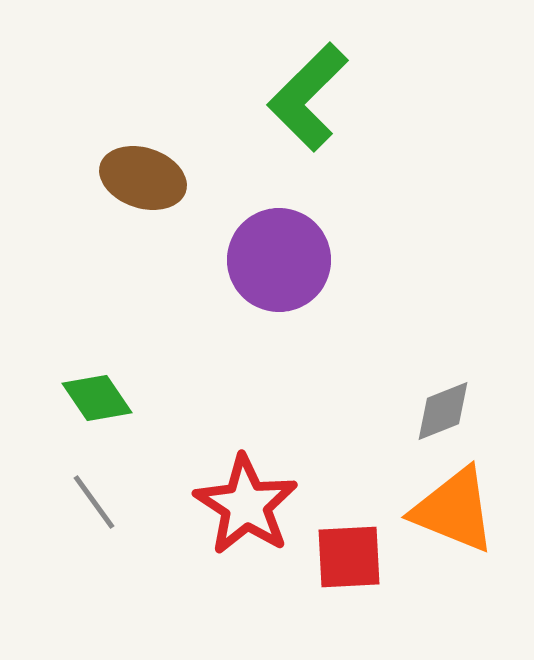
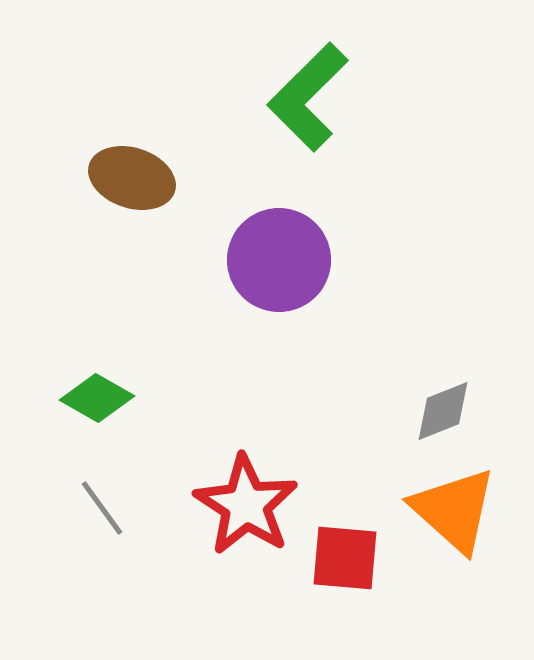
brown ellipse: moved 11 px left
green diamond: rotated 26 degrees counterclockwise
gray line: moved 8 px right, 6 px down
orange triangle: rotated 20 degrees clockwise
red square: moved 4 px left, 1 px down; rotated 8 degrees clockwise
